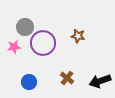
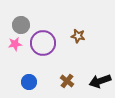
gray circle: moved 4 px left, 2 px up
pink star: moved 1 px right, 3 px up
brown cross: moved 3 px down
